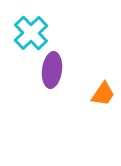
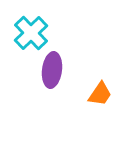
orange trapezoid: moved 3 px left
